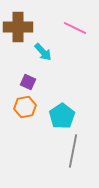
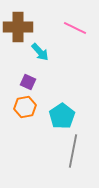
cyan arrow: moved 3 px left
